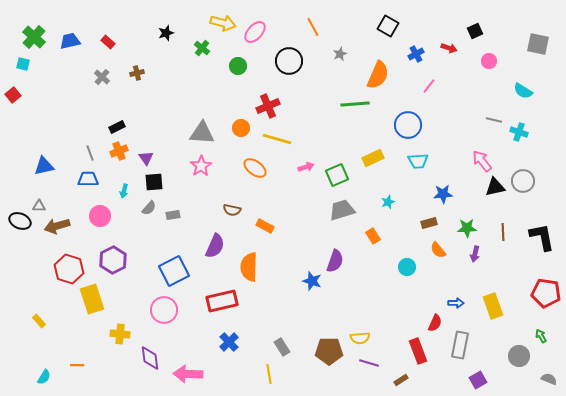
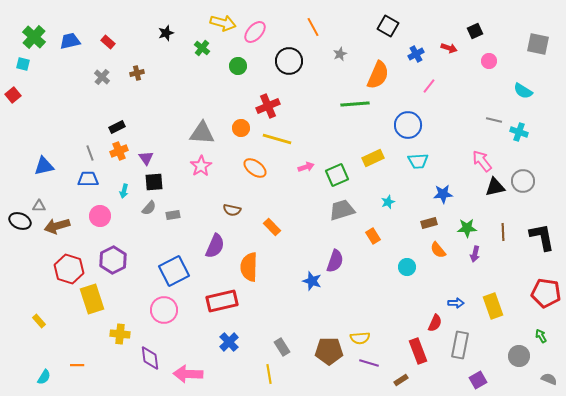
orange rectangle at (265, 226): moved 7 px right, 1 px down; rotated 18 degrees clockwise
